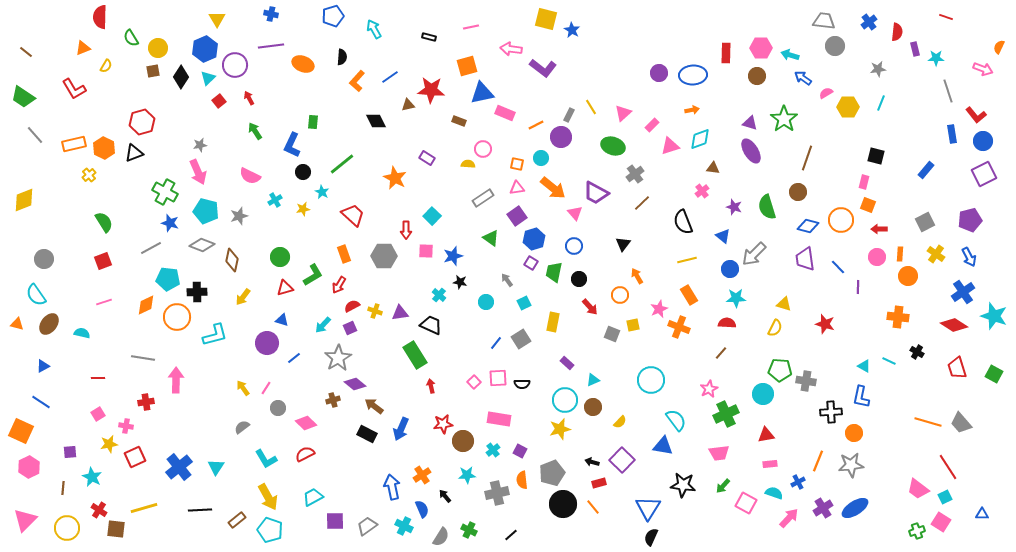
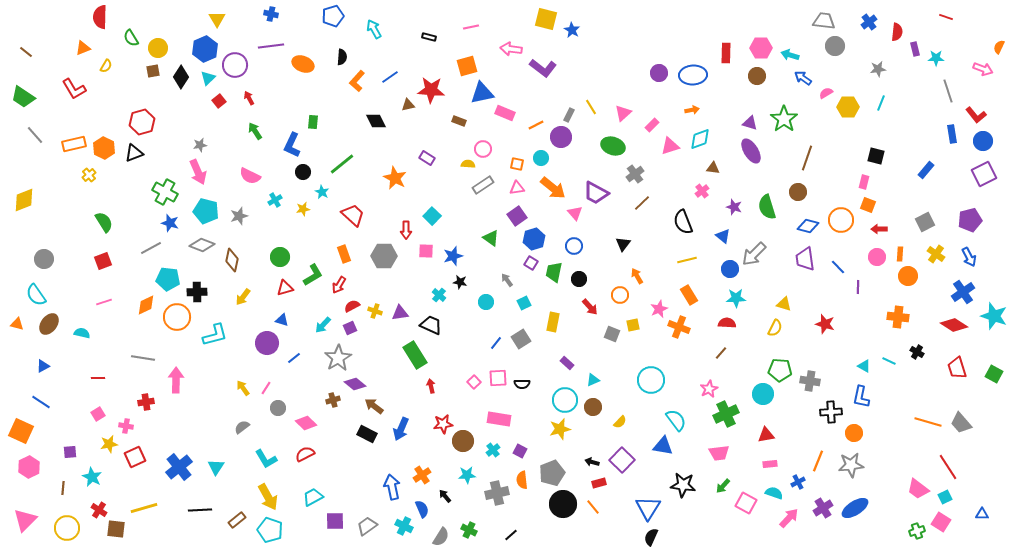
gray rectangle at (483, 198): moved 13 px up
gray cross at (806, 381): moved 4 px right
